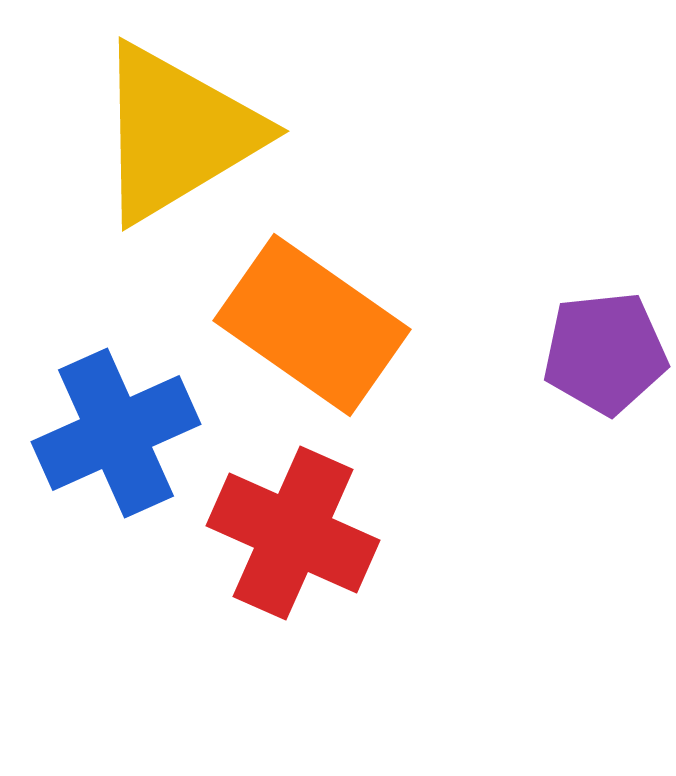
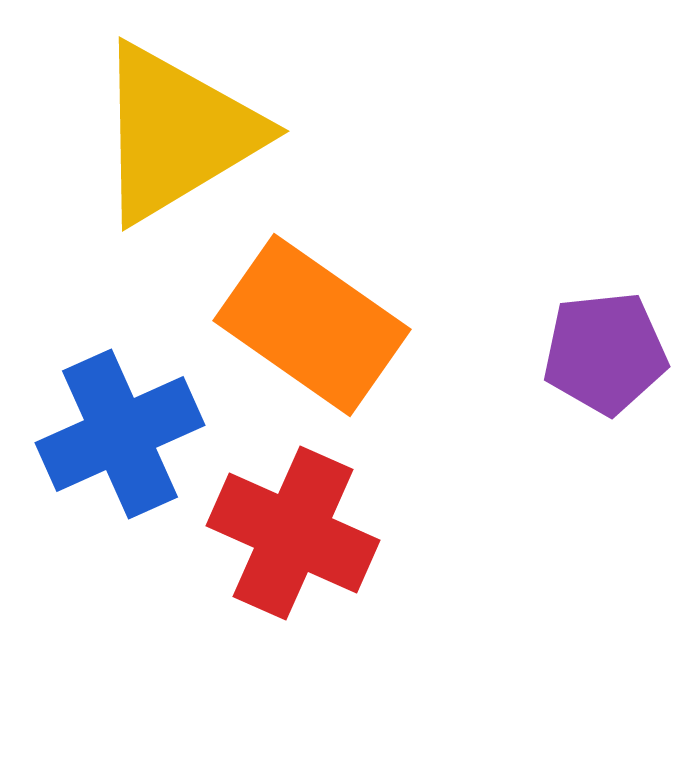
blue cross: moved 4 px right, 1 px down
